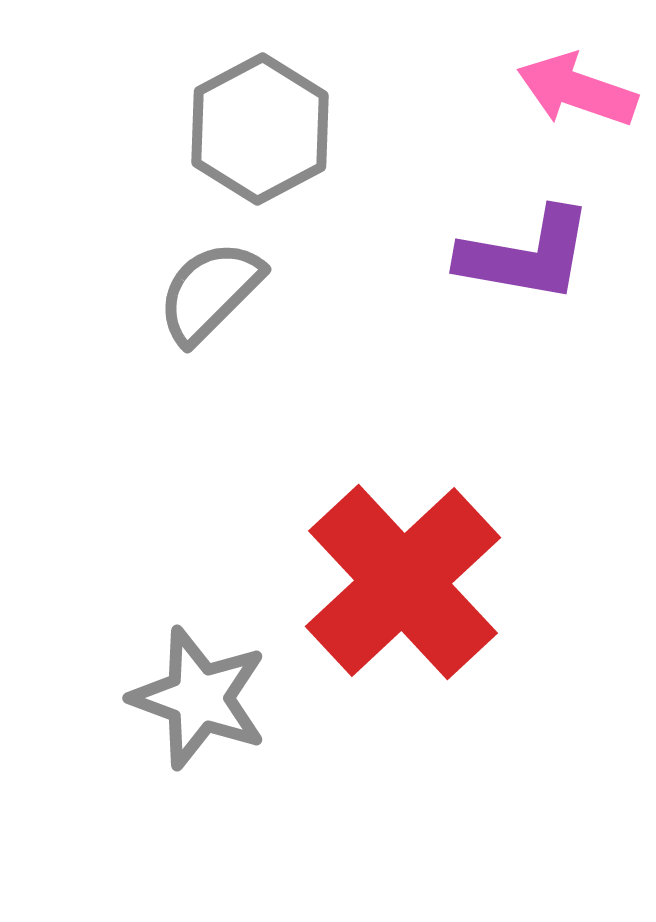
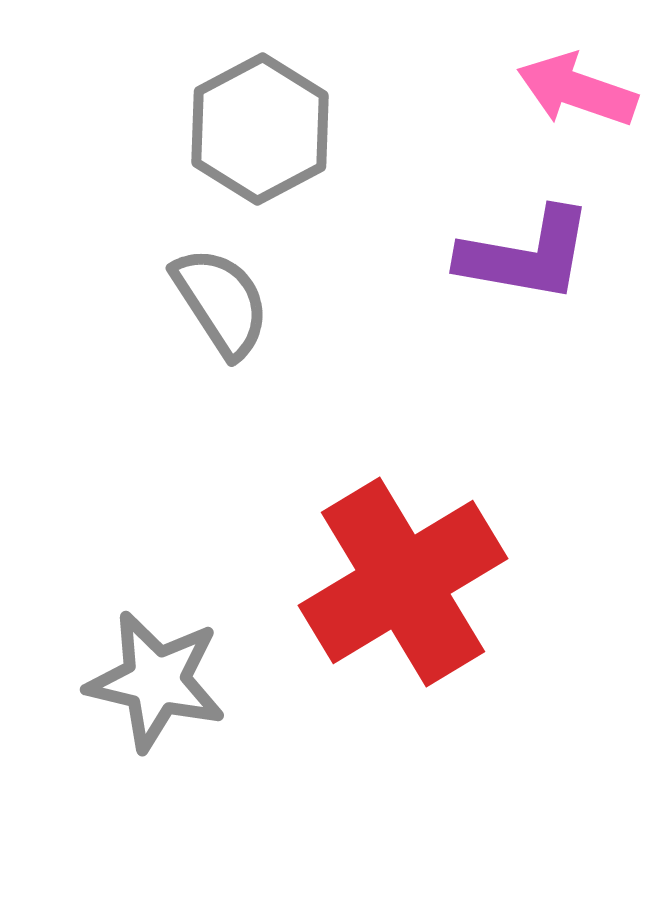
gray semicircle: moved 11 px right, 10 px down; rotated 102 degrees clockwise
red cross: rotated 12 degrees clockwise
gray star: moved 43 px left, 17 px up; rotated 7 degrees counterclockwise
